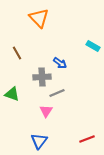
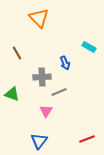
cyan rectangle: moved 4 px left, 1 px down
blue arrow: moved 5 px right; rotated 32 degrees clockwise
gray line: moved 2 px right, 1 px up
